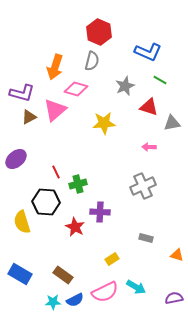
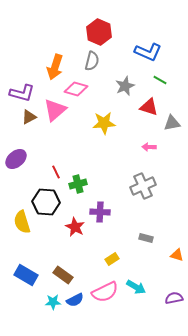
blue rectangle: moved 6 px right, 1 px down
